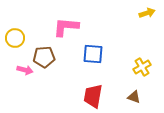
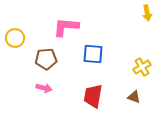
yellow arrow: rotated 98 degrees clockwise
brown pentagon: moved 2 px right, 2 px down
pink arrow: moved 19 px right, 18 px down
